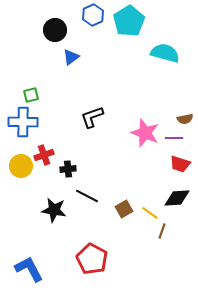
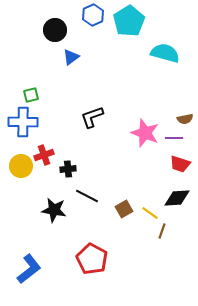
blue L-shape: rotated 80 degrees clockwise
